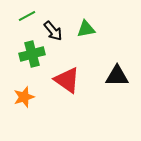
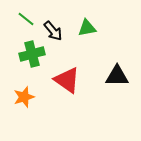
green line: moved 1 px left, 3 px down; rotated 66 degrees clockwise
green triangle: moved 1 px right, 1 px up
